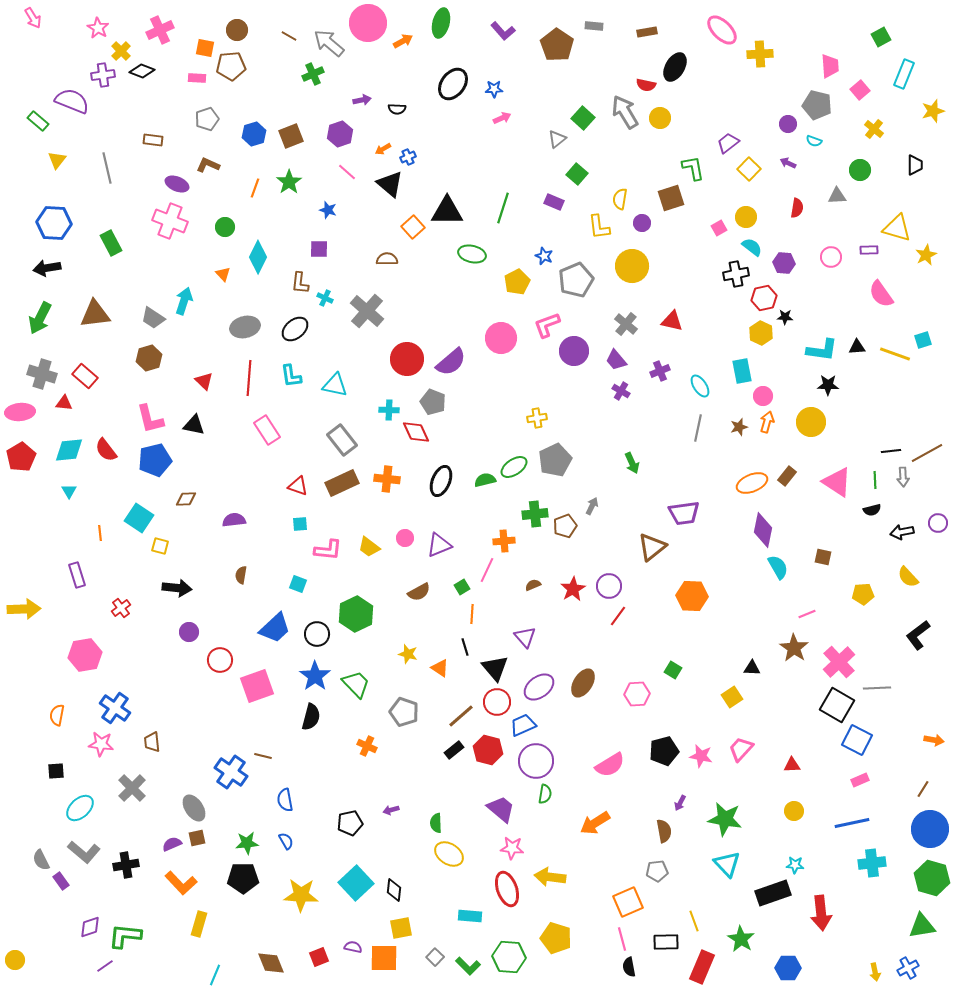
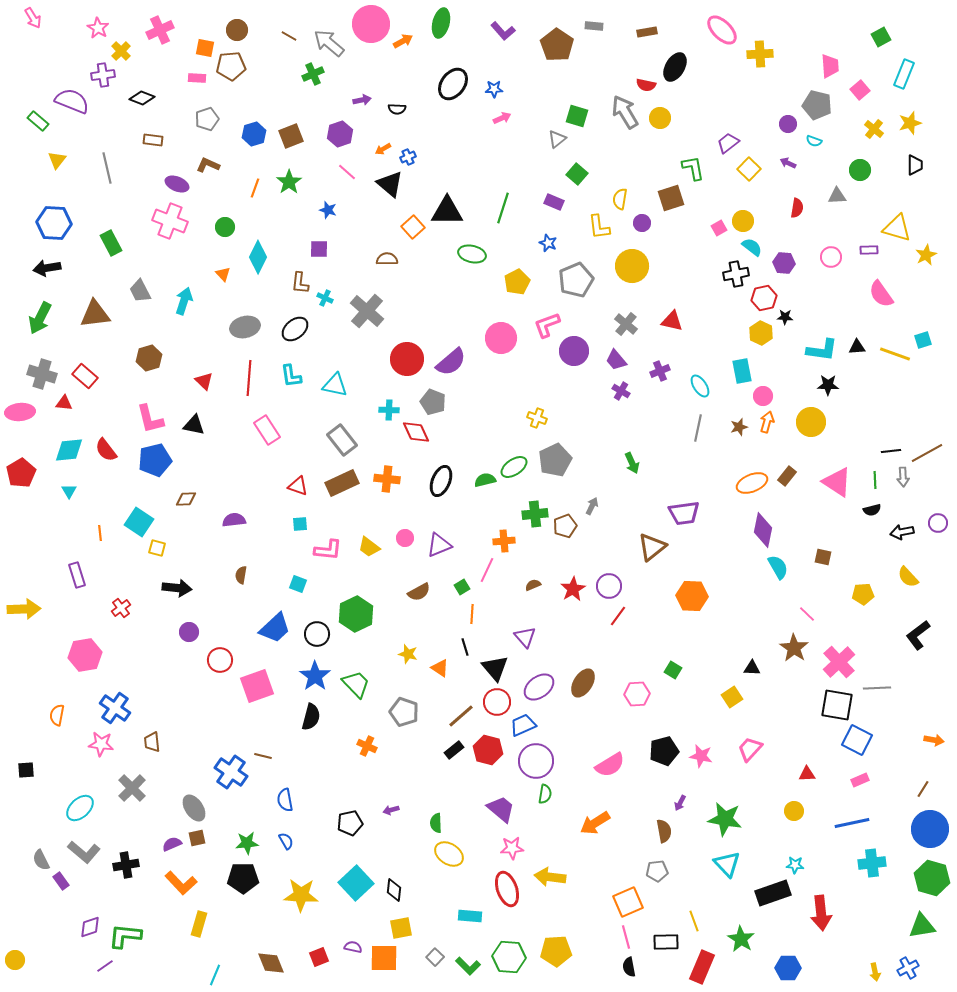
pink circle at (368, 23): moved 3 px right, 1 px down
black diamond at (142, 71): moved 27 px down
yellow star at (933, 111): moved 23 px left, 12 px down
green square at (583, 118): moved 6 px left, 2 px up; rotated 25 degrees counterclockwise
yellow circle at (746, 217): moved 3 px left, 4 px down
blue star at (544, 256): moved 4 px right, 13 px up
gray trapezoid at (153, 318): moved 13 px left, 27 px up; rotated 30 degrees clockwise
yellow cross at (537, 418): rotated 30 degrees clockwise
red pentagon at (21, 457): moved 16 px down
cyan square at (139, 518): moved 4 px down
yellow square at (160, 546): moved 3 px left, 2 px down
pink line at (807, 614): rotated 66 degrees clockwise
black square at (837, 705): rotated 20 degrees counterclockwise
pink trapezoid at (741, 749): moved 9 px right
red triangle at (792, 765): moved 15 px right, 9 px down
black square at (56, 771): moved 30 px left, 1 px up
pink star at (512, 848): rotated 10 degrees counterclockwise
yellow pentagon at (556, 938): moved 13 px down; rotated 20 degrees counterclockwise
pink line at (622, 939): moved 4 px right, 2 px up
